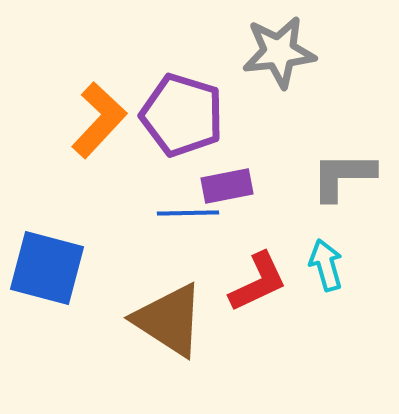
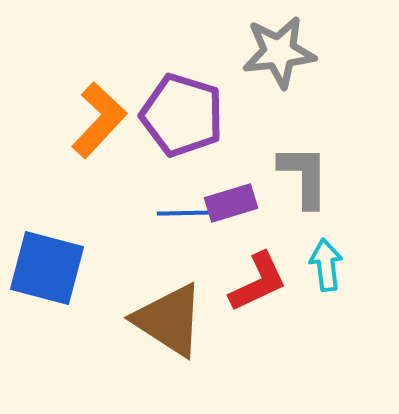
gray L-shape: moved 39 px left; rotated 90 degrees clockwise
purple rectangle: moved 4 px right, 17 px down; rotated 6 degrees counterclockwise
cyan arrow: rotated 9 degrees clockwise
